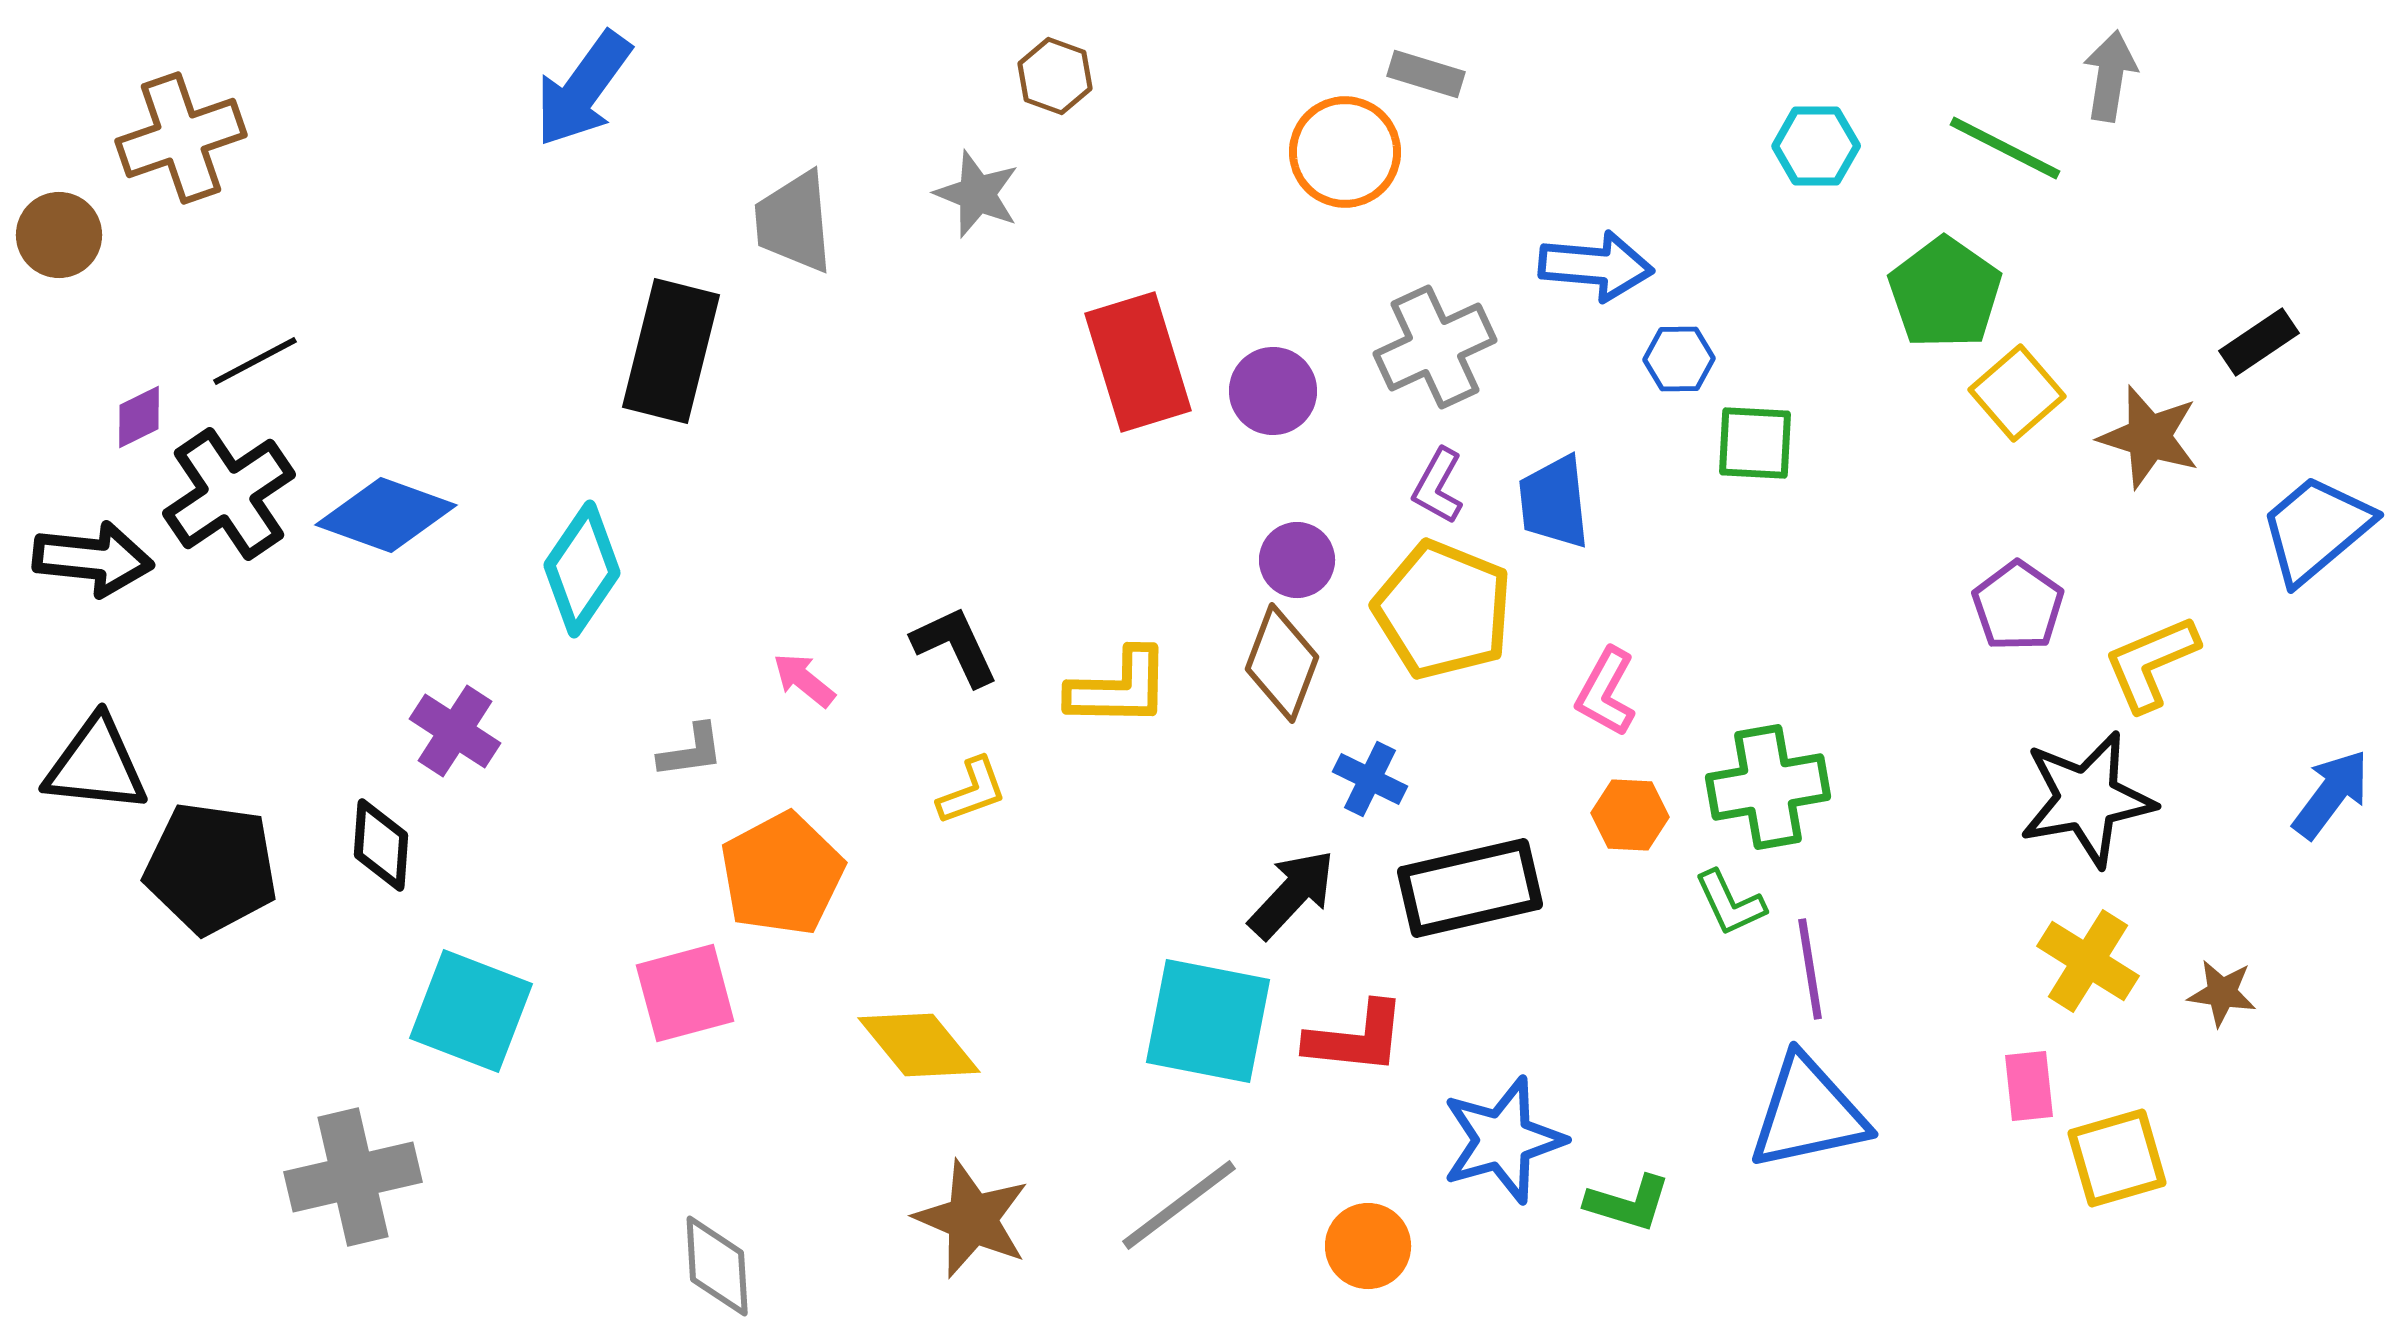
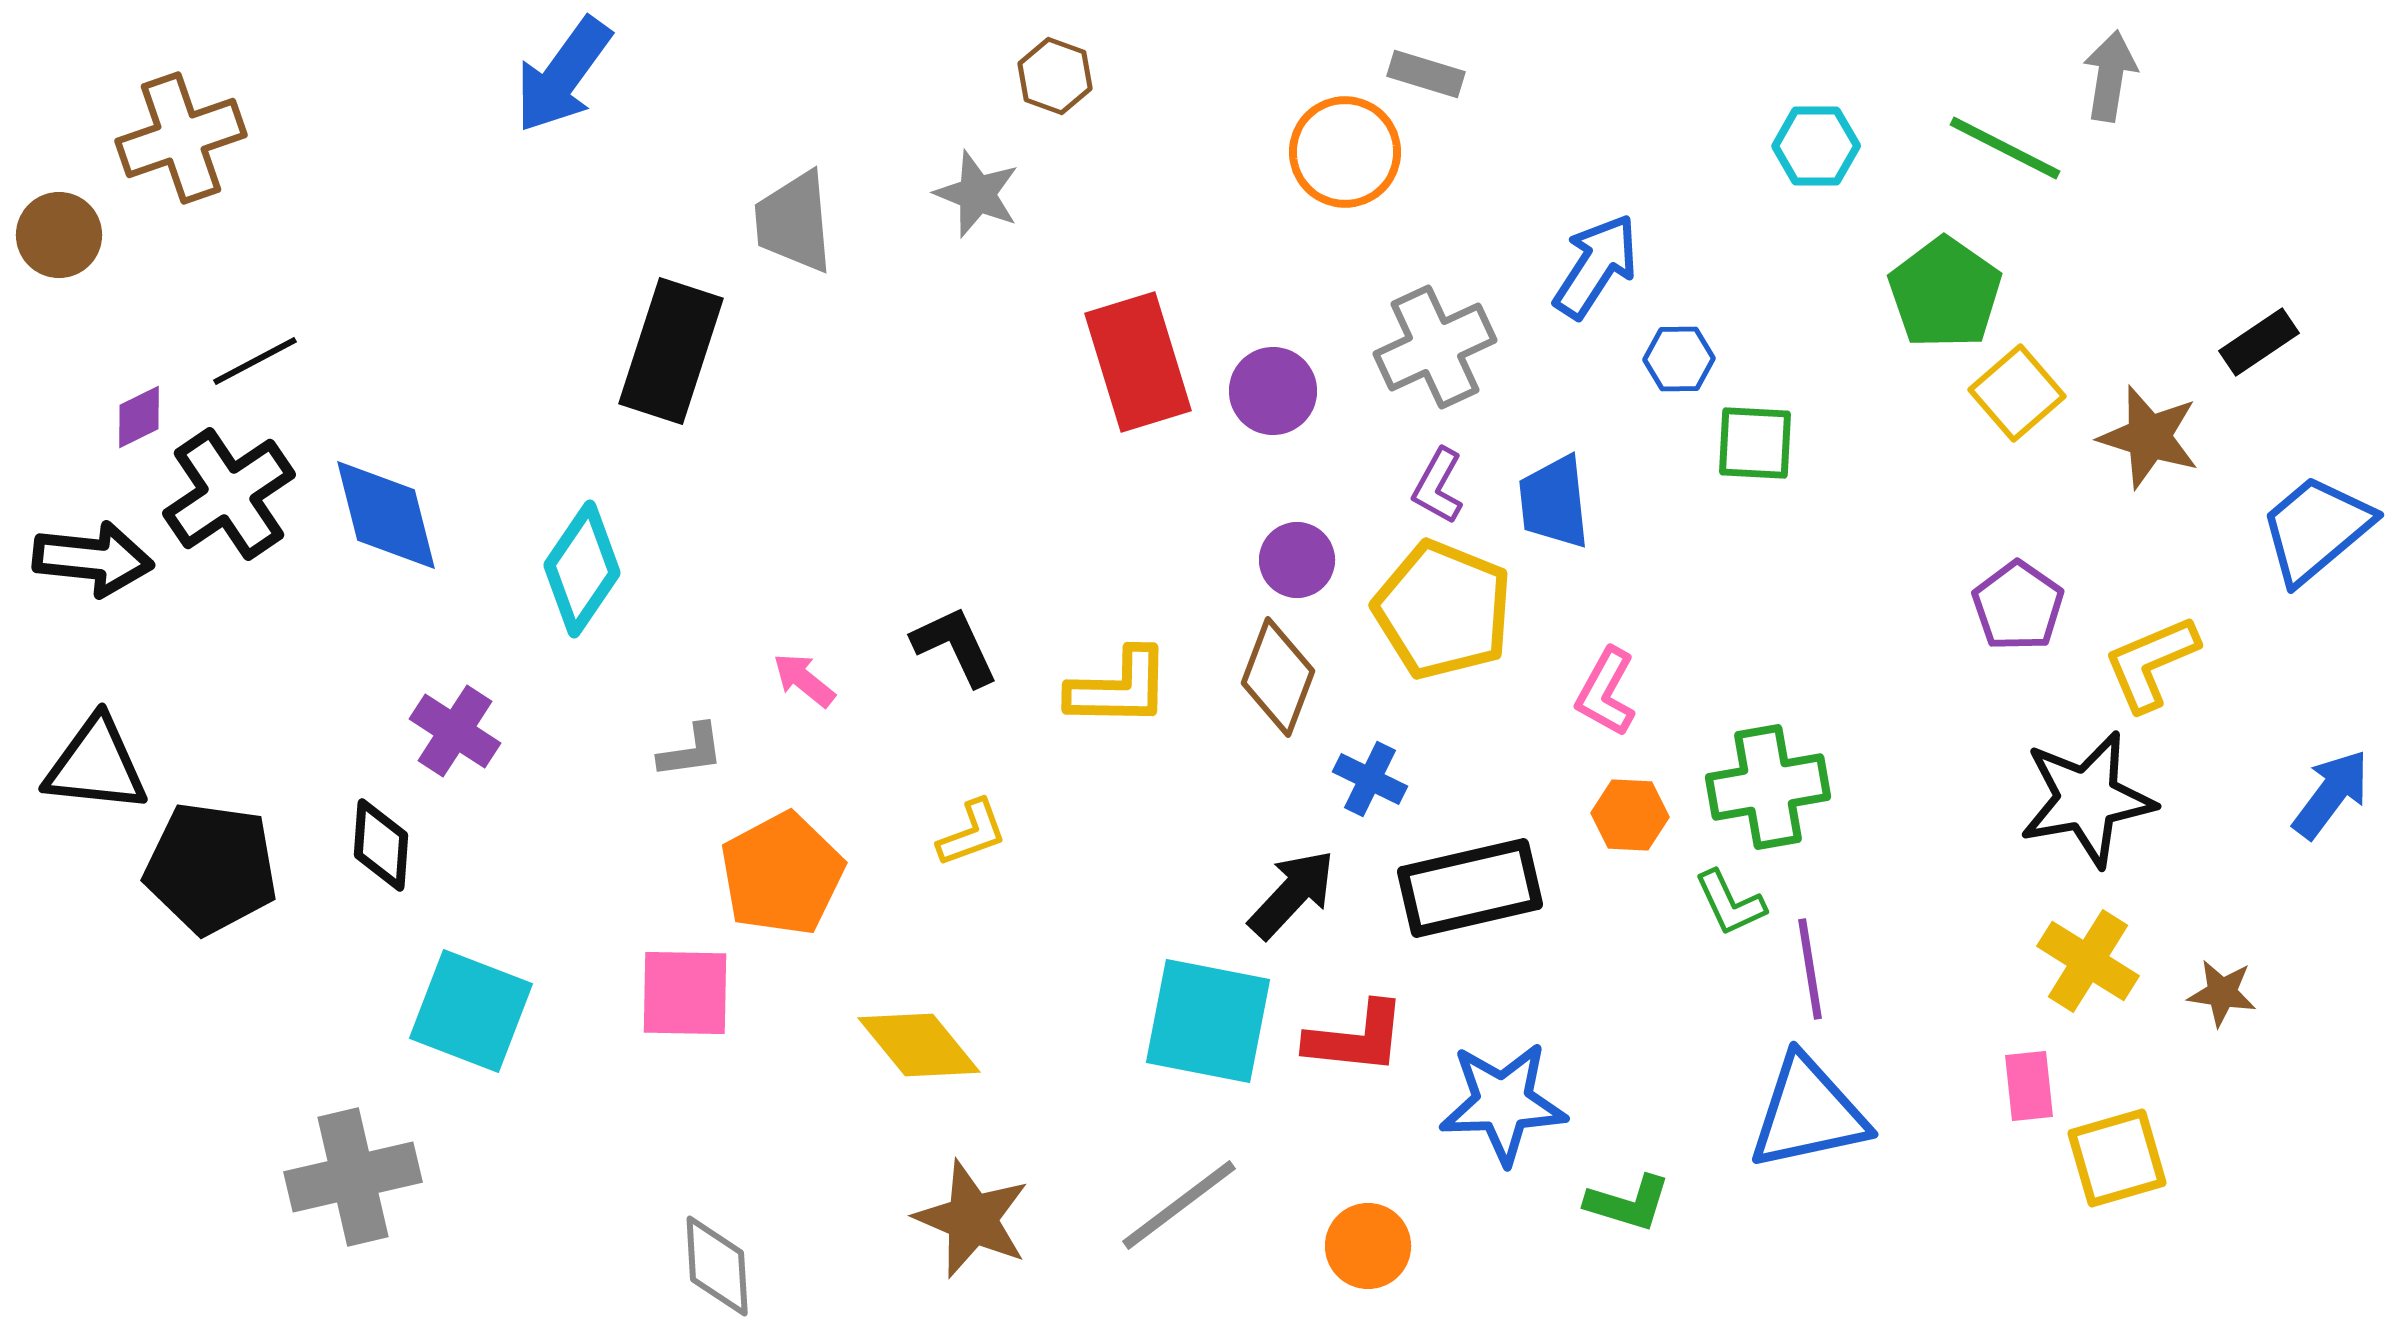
blue arrow at (583, 89): moved 20 px left, 14 px up
blue arrow at (1596, 266): rotated 62 degrees counterclockwise
black rectangle at (671, 351): rotated 4 degrees clockwise
blue diamond at (386, 515): rotated 56 degrees clockwise
brown diamond at (1282, 663): moved 4 px left, 14 px down
yellow L-shape at (972, 791): moved 42 px down
pink square at (685, 993): rotated 16 degrees clockwise
blue star at (1503, 1140): moved 37 px up; rotated 14 degrees clockwise
